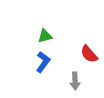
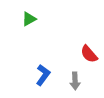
green triangle: moved 16 px left, 17 px up; rotated 14 degrees counterclockwise
blue L-shape: moved 13 px down
